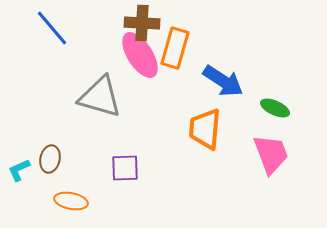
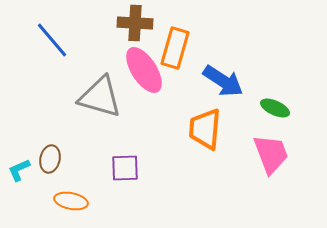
brown cross: moved 7 px left
blue line: moved 12 px down
pink ellipse: moved 4 px right, 15 px down
